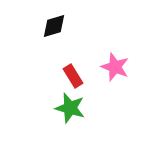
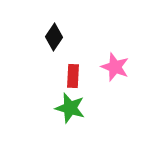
black diamond: moved 11 px down; rotated 40 degrees counterclockwise
red rectangle: rotated 35 degrees clockwise
